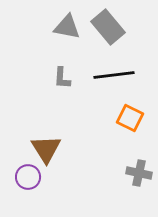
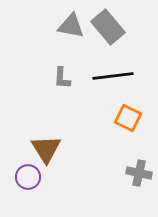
gray triangle: moved 4 px right, 1 px up
black line: moved 1 px left, 1 px down
orange square: moved 2 px left
